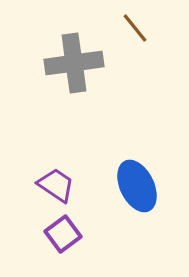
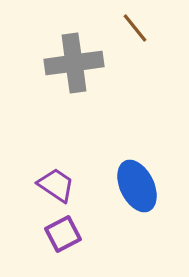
purple square: rotated 9 degrees clockwise
